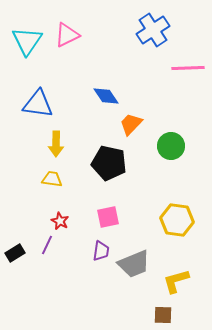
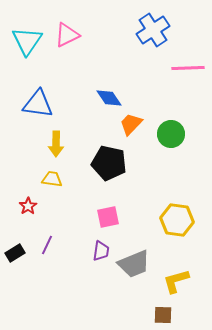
blue diamond: moved 3 px right, 2 px down
green circle: moved 12 px up
red star: moved 32 px left, 15 px up; rotated 12 degrees clockwise
